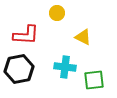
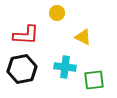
black hexagon: moved 3 px right
